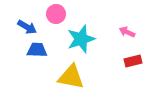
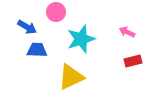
pink circle: moved 2 px up
yellow triangle: rotated 36 degrees counterclockwise
